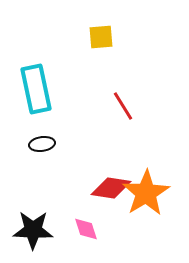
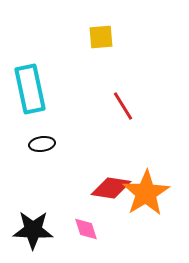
cyan rectangle: moved 6 px left
